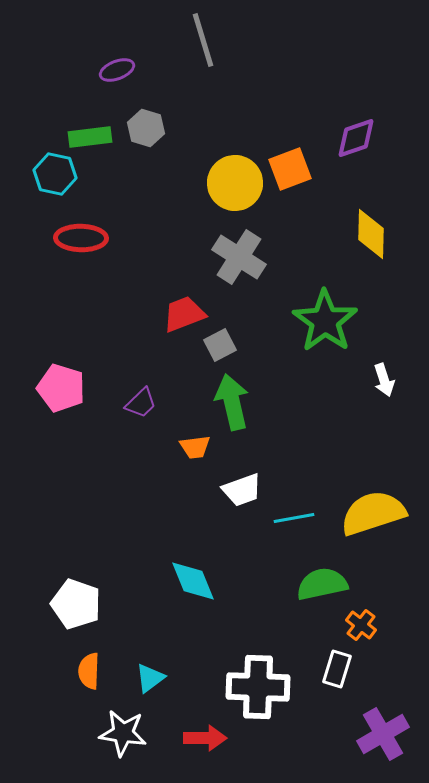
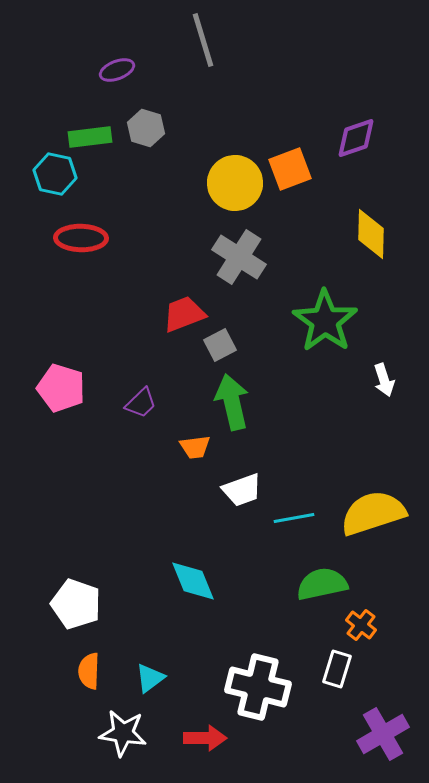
white cross: rotated 12 degrees clockwise
